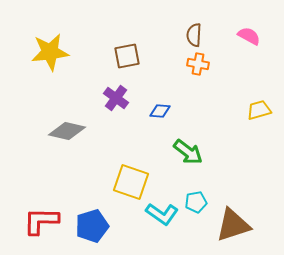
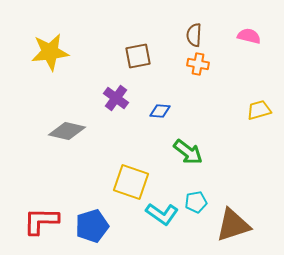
pink semicircle: rotated 15 degrees counterclockwise
brown square: moved 11 px right
